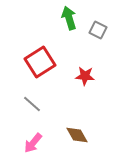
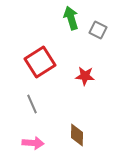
green arrow: moved 2 px right
gray line: rotated 24 degrees clockwise
brown diamond: rotated 30 degrees clockwise
pink arrow: rotated 125 degrees counterclockwise
